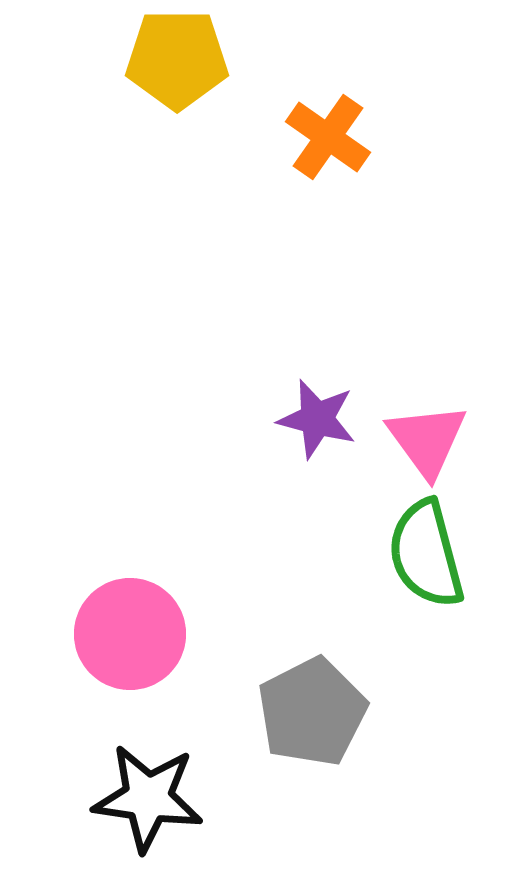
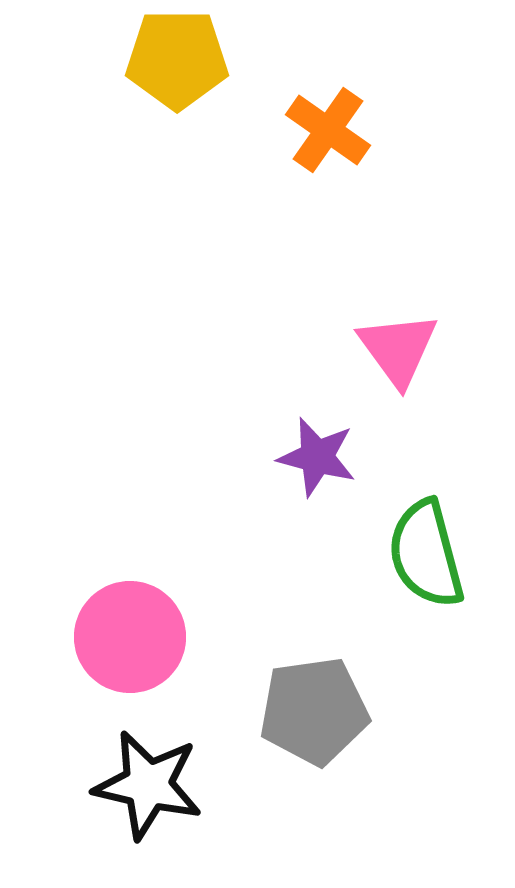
orange cross: moved 7 px up
purple star: moved 38 px down
pink triangle: moved 29 px left, 91 px up
pink circle: moved 3 px down
gray pentagon: moved 2 px right, 1 px up; rotated 19 degrees clockwise
black star: moved 13 px up; rotated 5 degrees clockwise
